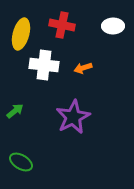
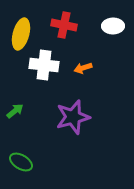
red cross: moved 2 px right
purple star: rotated 12 degrees clockwise
